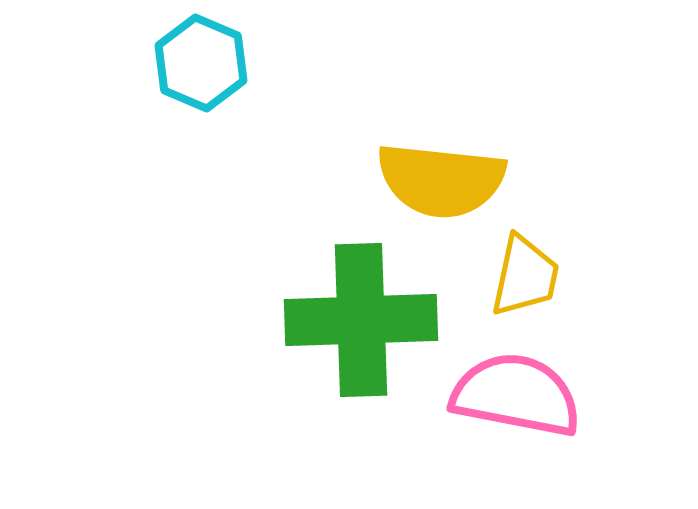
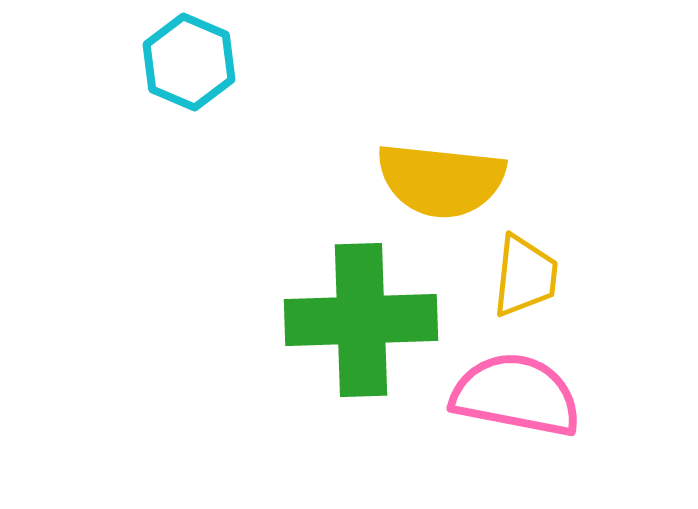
cyan hexagon: moved 12 px left, 1 px up
yellow trapezoid: rotated 6 degrees counterclockwise
